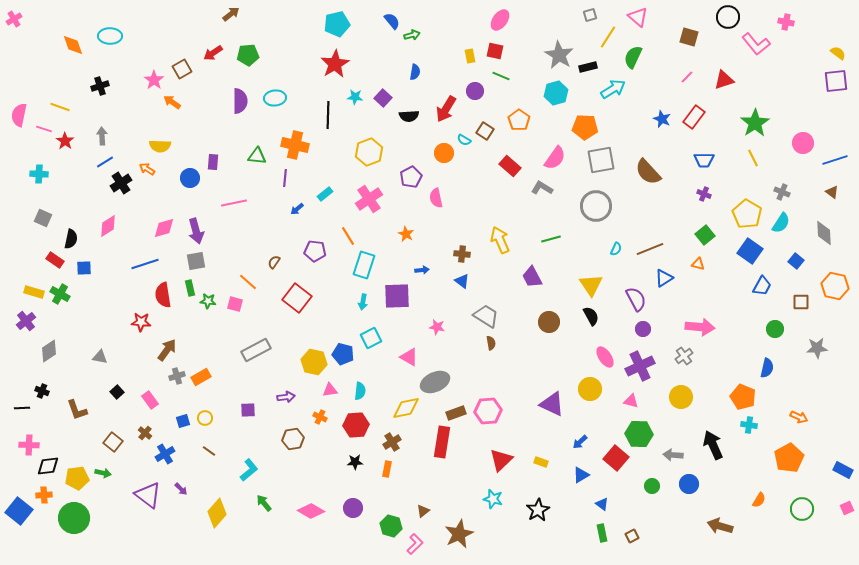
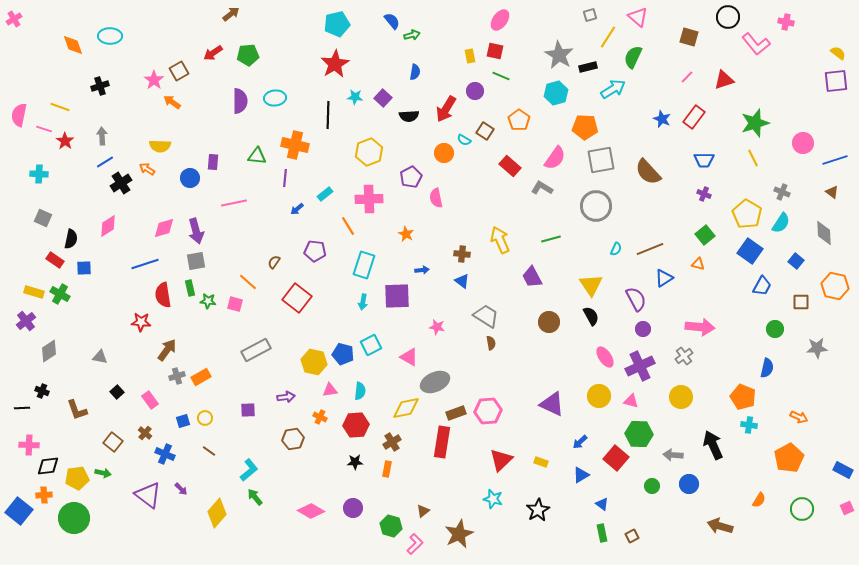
brown square at (182, 69): moved 3 px left, 2 px down
green star at (755, 123): rotated 16 degrees clockwise
pink cross at (369, 199): rotated 32 degrees clockwise
orange line at (348, 236): moved 10 px up
cyan square at (371, 338): moved 7 px down
yellow circle at (590, 389): moved 9 px right, 7 px down
blue cross at (165, 454): rotated 36 degrees counterclockwise
green arrow at (264, 503): moved 9 px left, 6 px up
